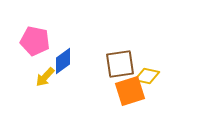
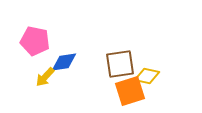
blue diamond: moved 1 px right, 1 px down; rotated 28 degrees clockwise
